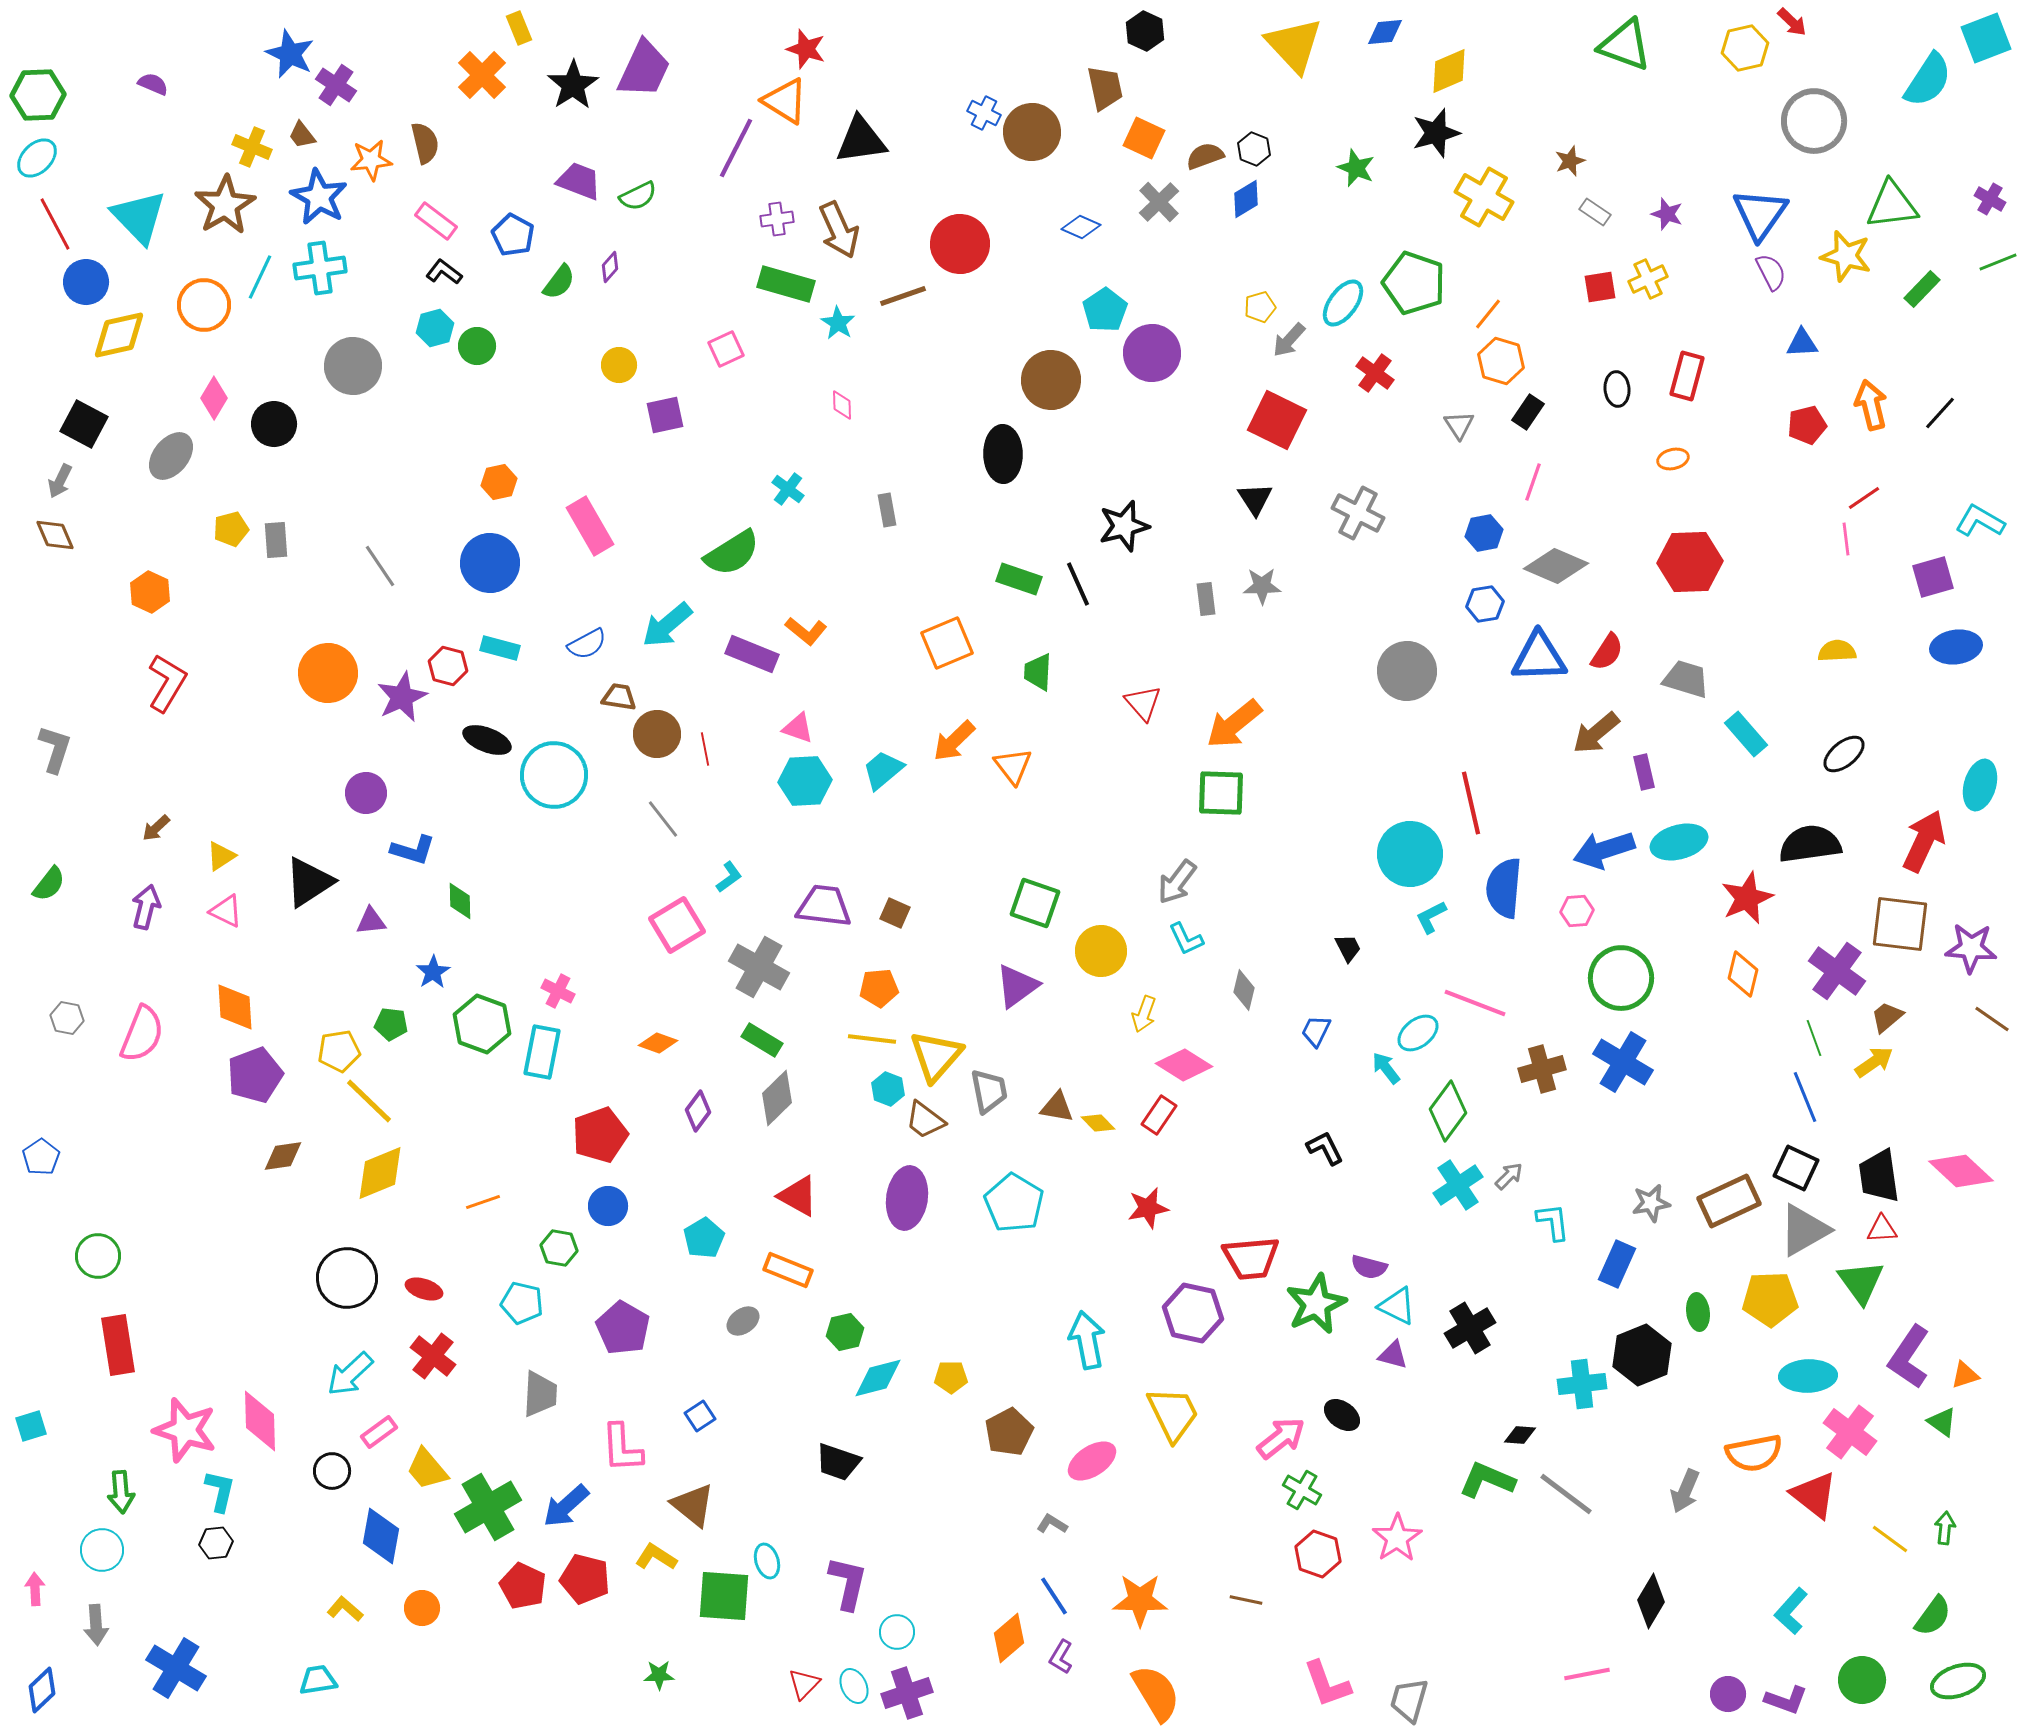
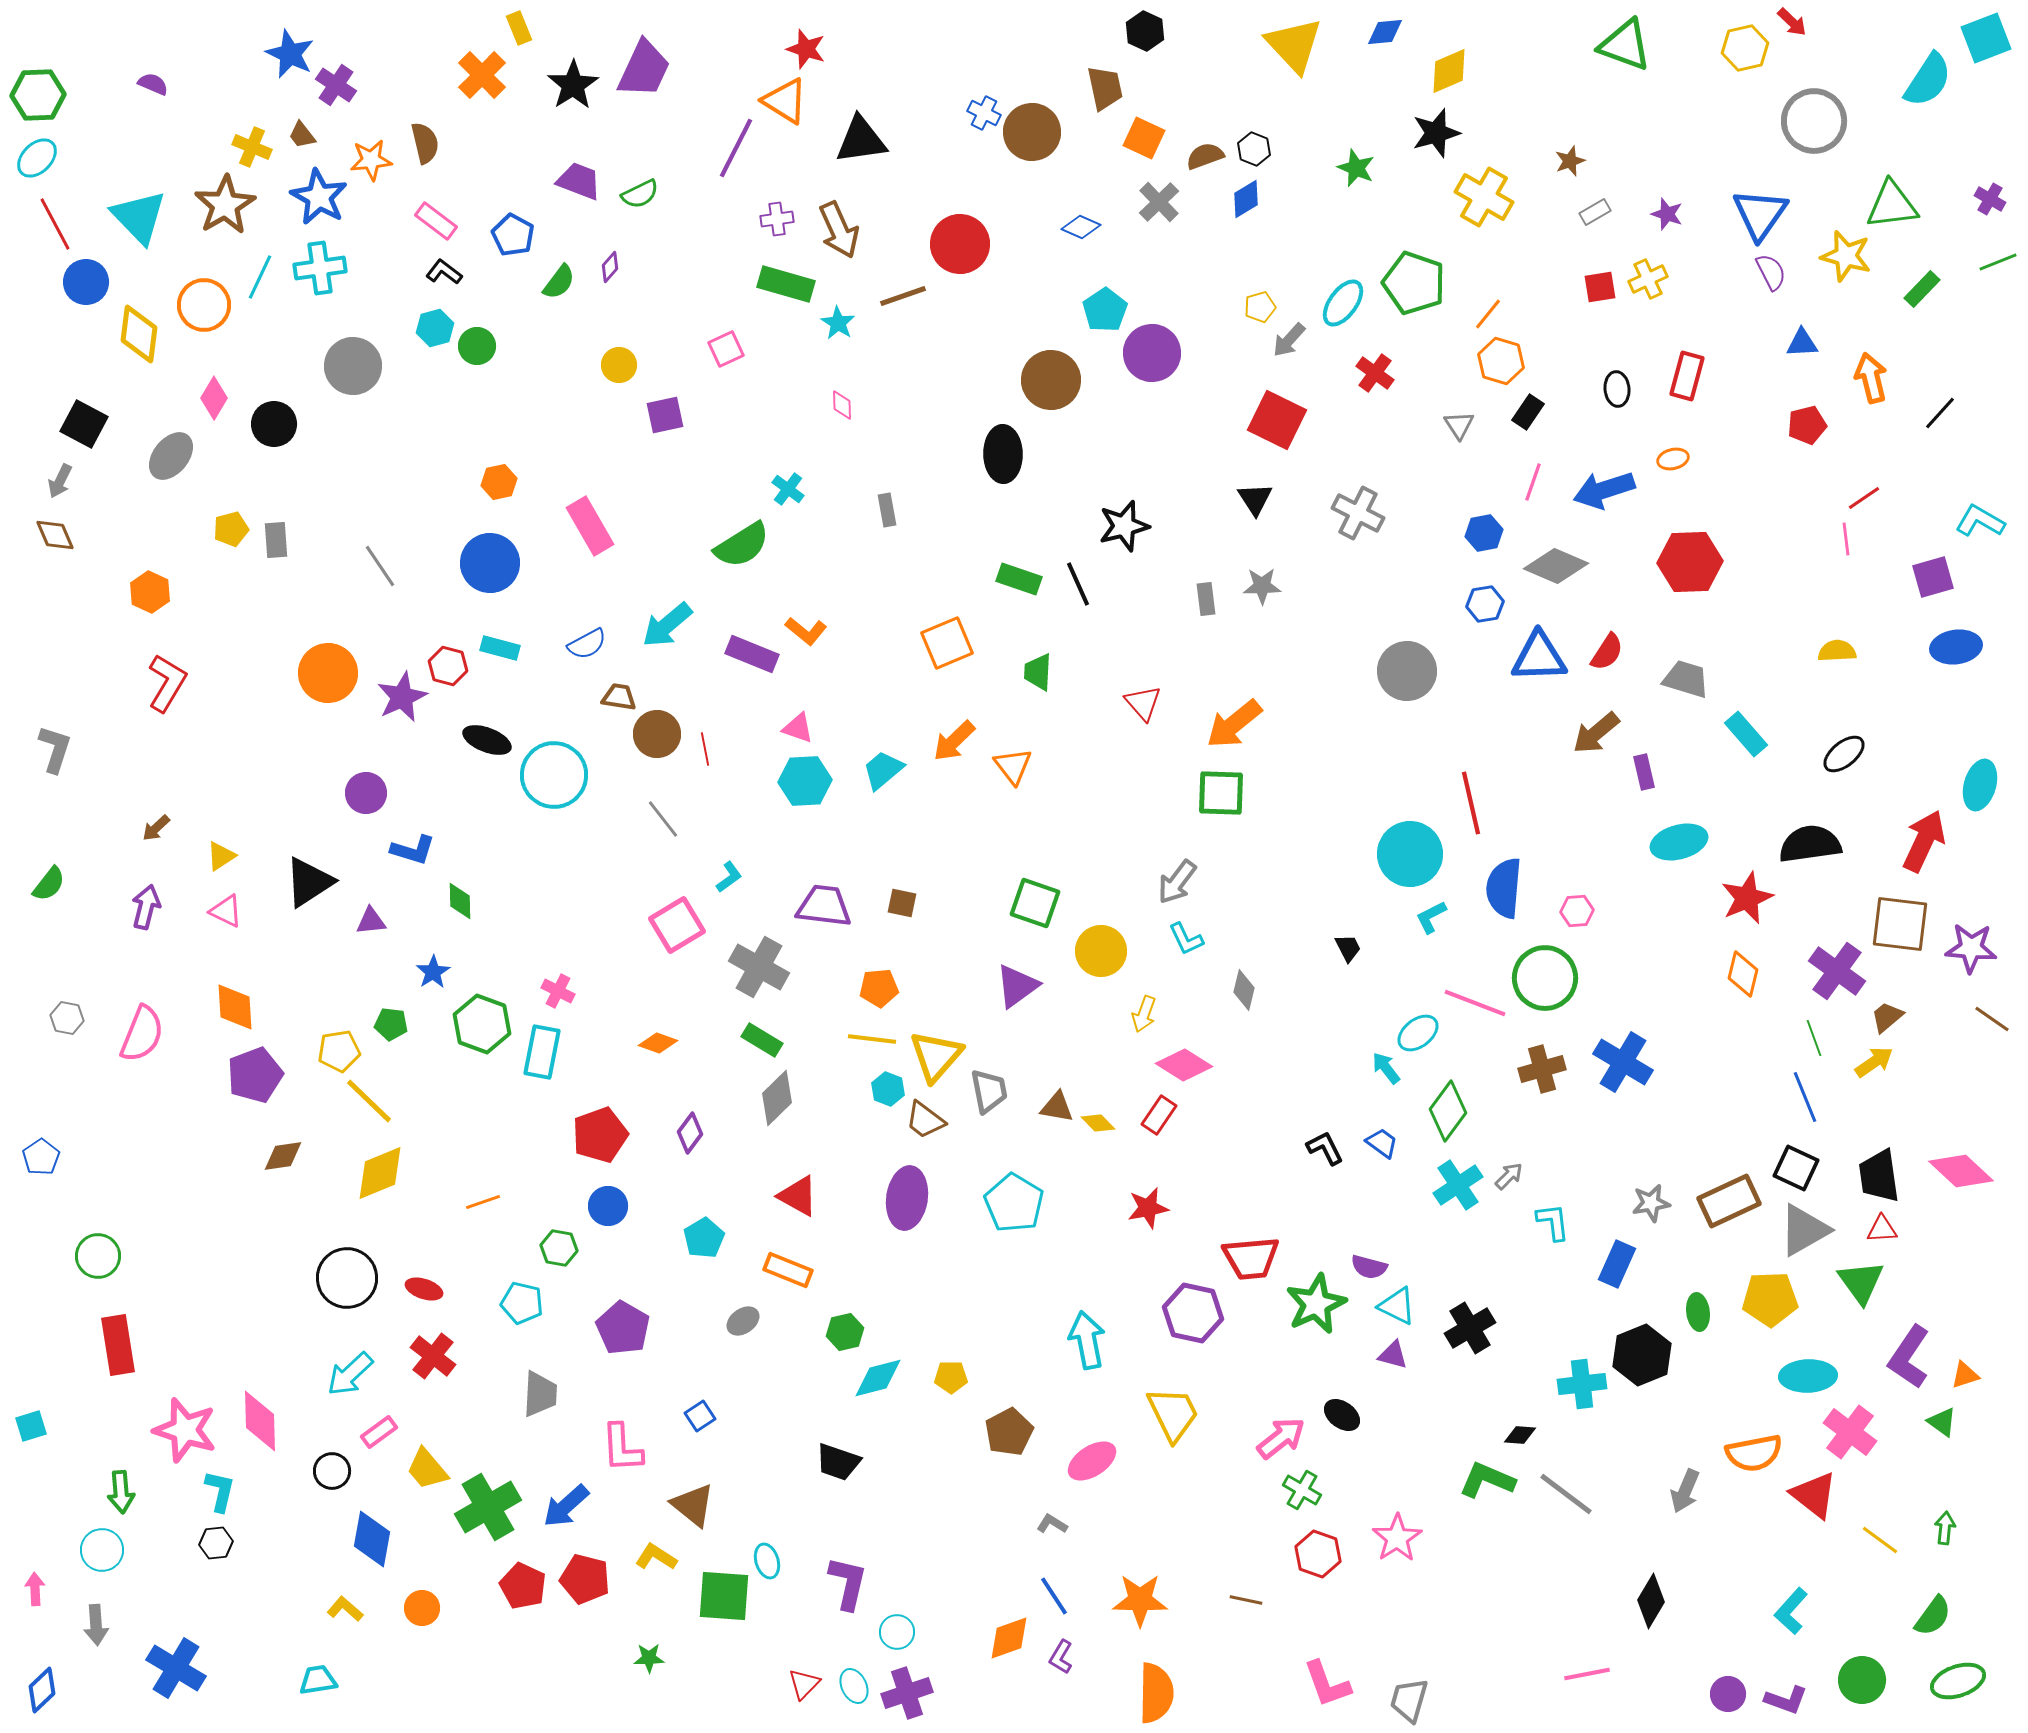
green semicircle at (638, 196): moved 2 px right, 2 px up
gray rectangle at (1595, 212): rotated 64 degrees counterclockwise
yellow diamond at (119, 335): moved 20 px right, 1 px up; rotated 70 degrees counterclockwise
orange arrow at (1871, 405): moved 27 px up
green semicircle at (732, 553): moved 10 px right, 8 px up
blue arrow at (1604, 850): moved 360 px up
brown square at (895, 913): moved 7 px right, 10 px up; rotated 12 degrees counterclockwise
green circle at (1621, 978): moved 76 px left
blue trapezoid at (1316, 1031): moved 66 px right, 112 px down; rotated 100 degrees clockwise
purple diamond at (698, 1111): moved 8 px left, 22 px down
blue diamond at (381, 1536): moved 9 px left, 3 px down
yellow line at (1890, 1539): moved 10 px left, 1 px down
orange diamond at (1009, 1638): rotated 21 degrees clockwise
green star at (659, 1675): moved 10 px left, 17 px up
orange semicircle at (1156, 1693): rotated 32 degrees clockwise
